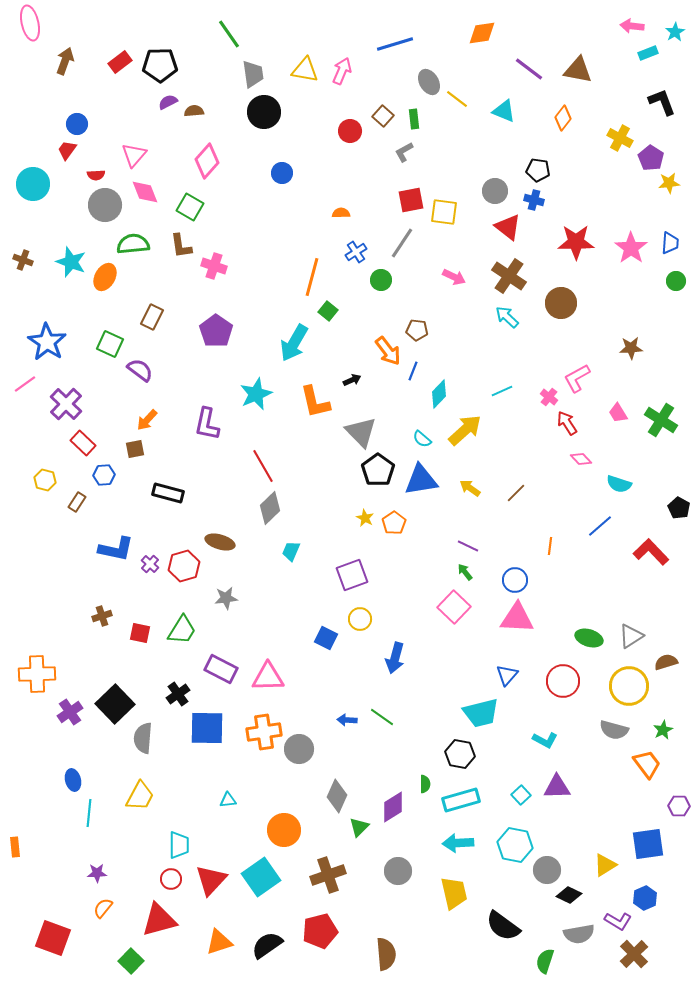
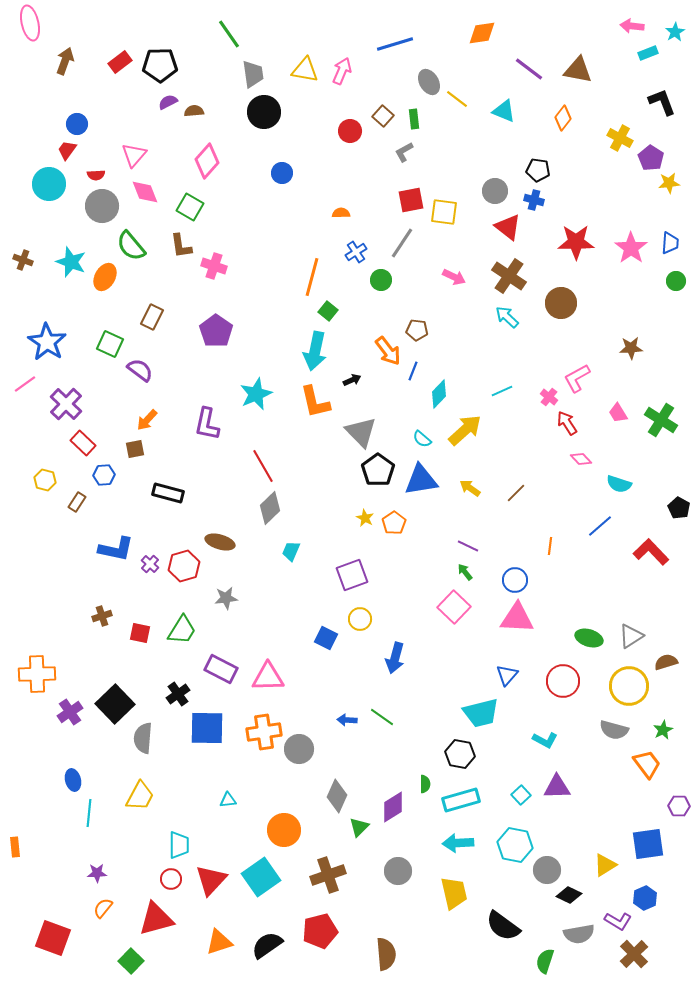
cyan circle at (33, 184): moved 16 px right
gray circle at (105, 205): moved 3 px left, 1 px down
green semicircle at (133, 244): moved 2 px left, 2 px down; rotated 124 degrees counterclockwise
cyan arrow at (294, 343): moved 21 px right, 8 px down; rotated 18 degrees counterclockwise
red triangle at (159, 920): moved 3 px left, 1 px up
